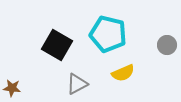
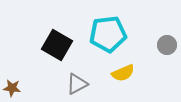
cyan pentagon: rotated 21 degrees counterclockwise
